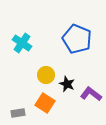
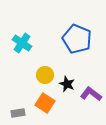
yellow circle: moved 1 px left
